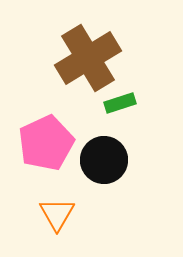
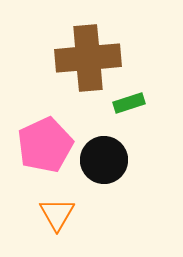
brown cross: rotated 26 degrees clockwise
green rectangle: moved 9 px right
pink pentagon: moved 1 px left, 2 px down
